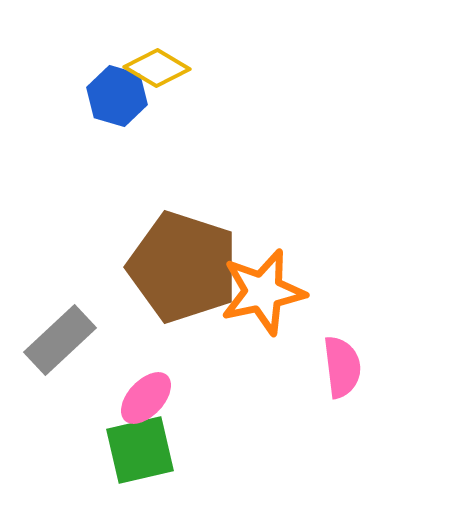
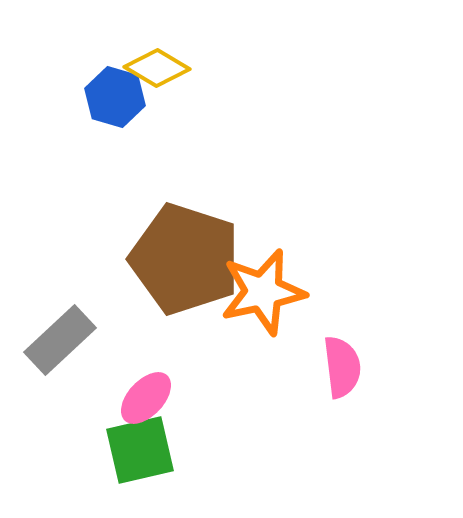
blue hexagon: moved 2 px left, 1 px down
brown pentagon: moved 2 px right, 8 px up
